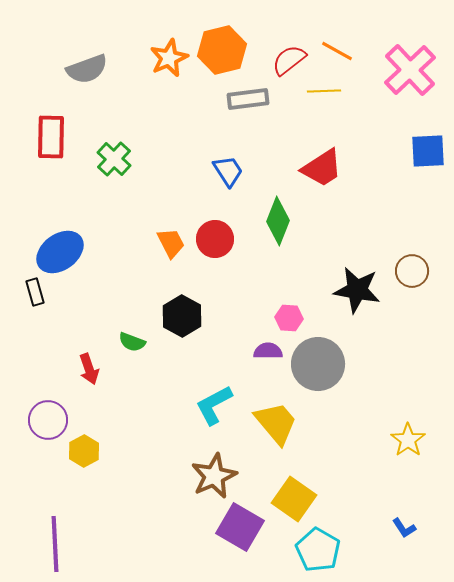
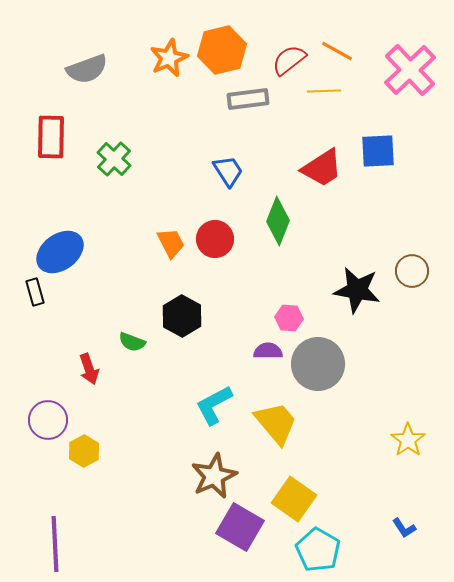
blue square: moved 50 px left
